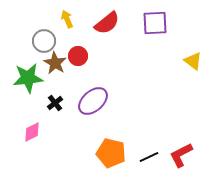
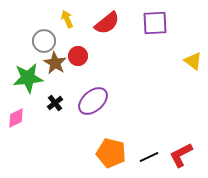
pink diamond: moved 16 px left, 14 px up
